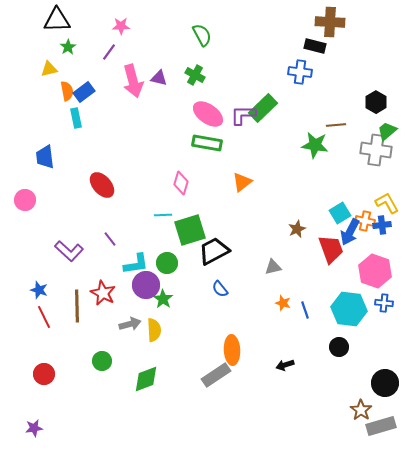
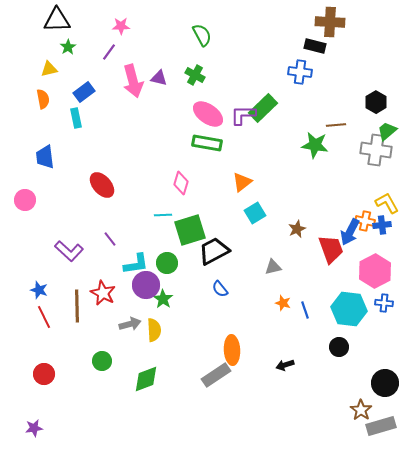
orange semicircle at (67, 91): moved 24 px left, 8 px down
cyan square at (340, 213): moved 85 px left
pink hexagon at (375, 271): rotated 12 degrees clockwise
